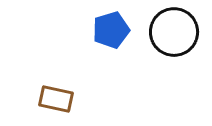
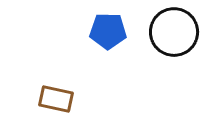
blue pentagon: moved 3 px left, 1 px down; rotated 18 degrees clockwise
